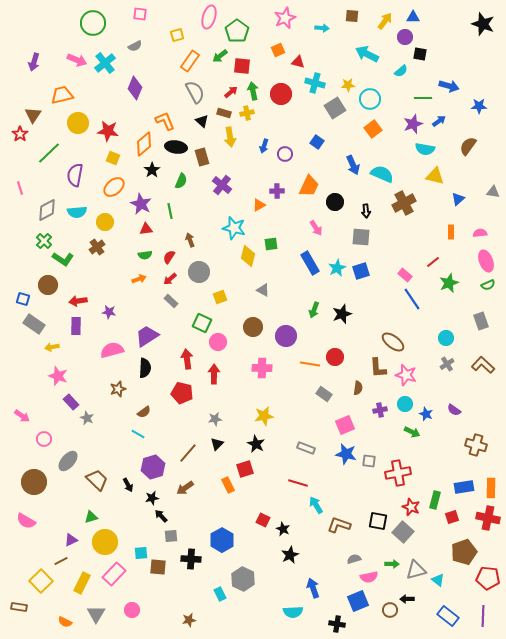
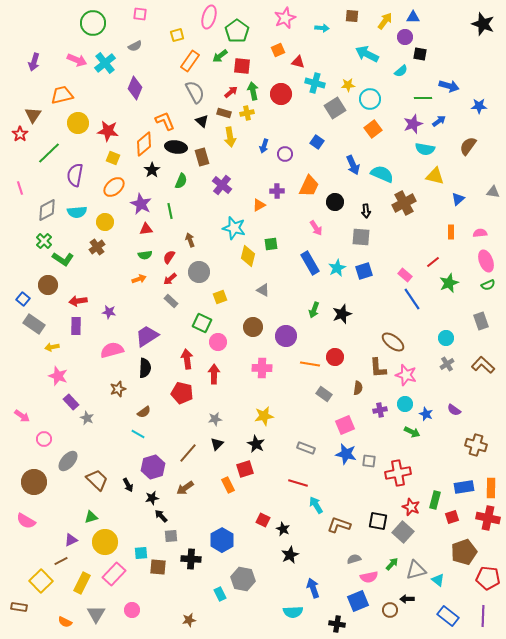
blue square at (361, 271): moved 3 px right
blue square at (23, 299): rotated 24 degrees clockwise
green arrow at (392, 564): rotated 48 degrees counterclockwise
gray hexagon at (243, 579): rotated 15 degrees counterclockwise
